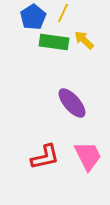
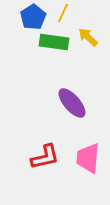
yellow arrow: moved 4 px right, 3 px up
pink trapezoid: moved 2 px down; rotated 148 degrees counterclockwise
